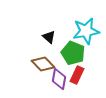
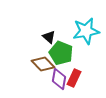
green pentagon: moved 12 px left
red rectangle: moved 3 px left, 3 px down
